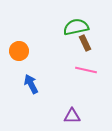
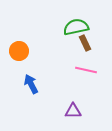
purple triangle: moved 1 px right, 5 px up
